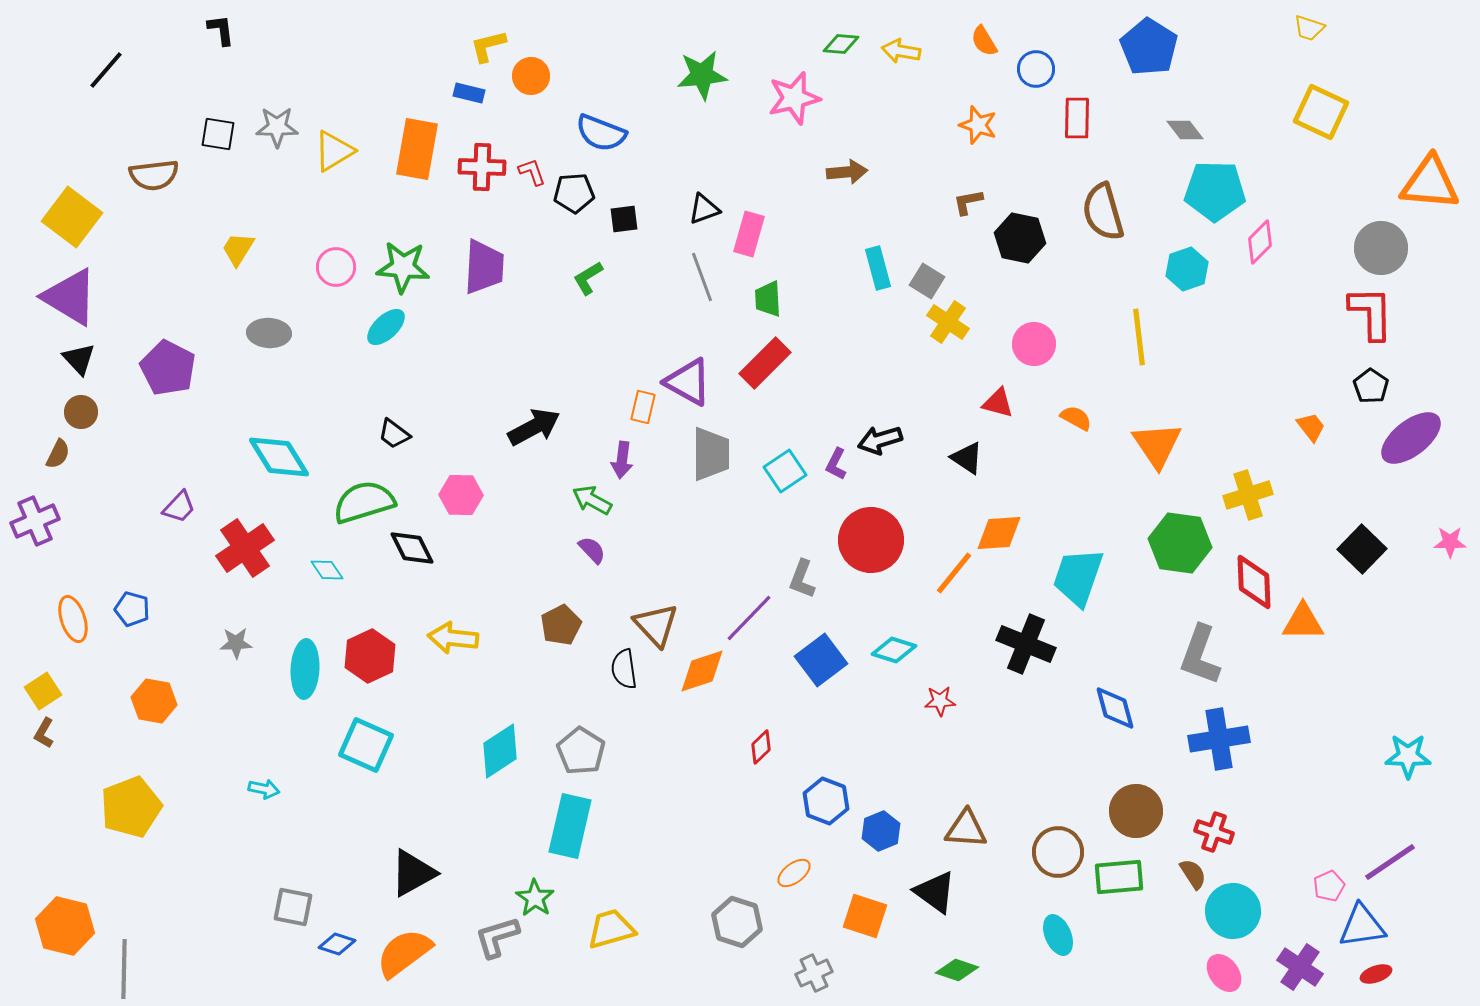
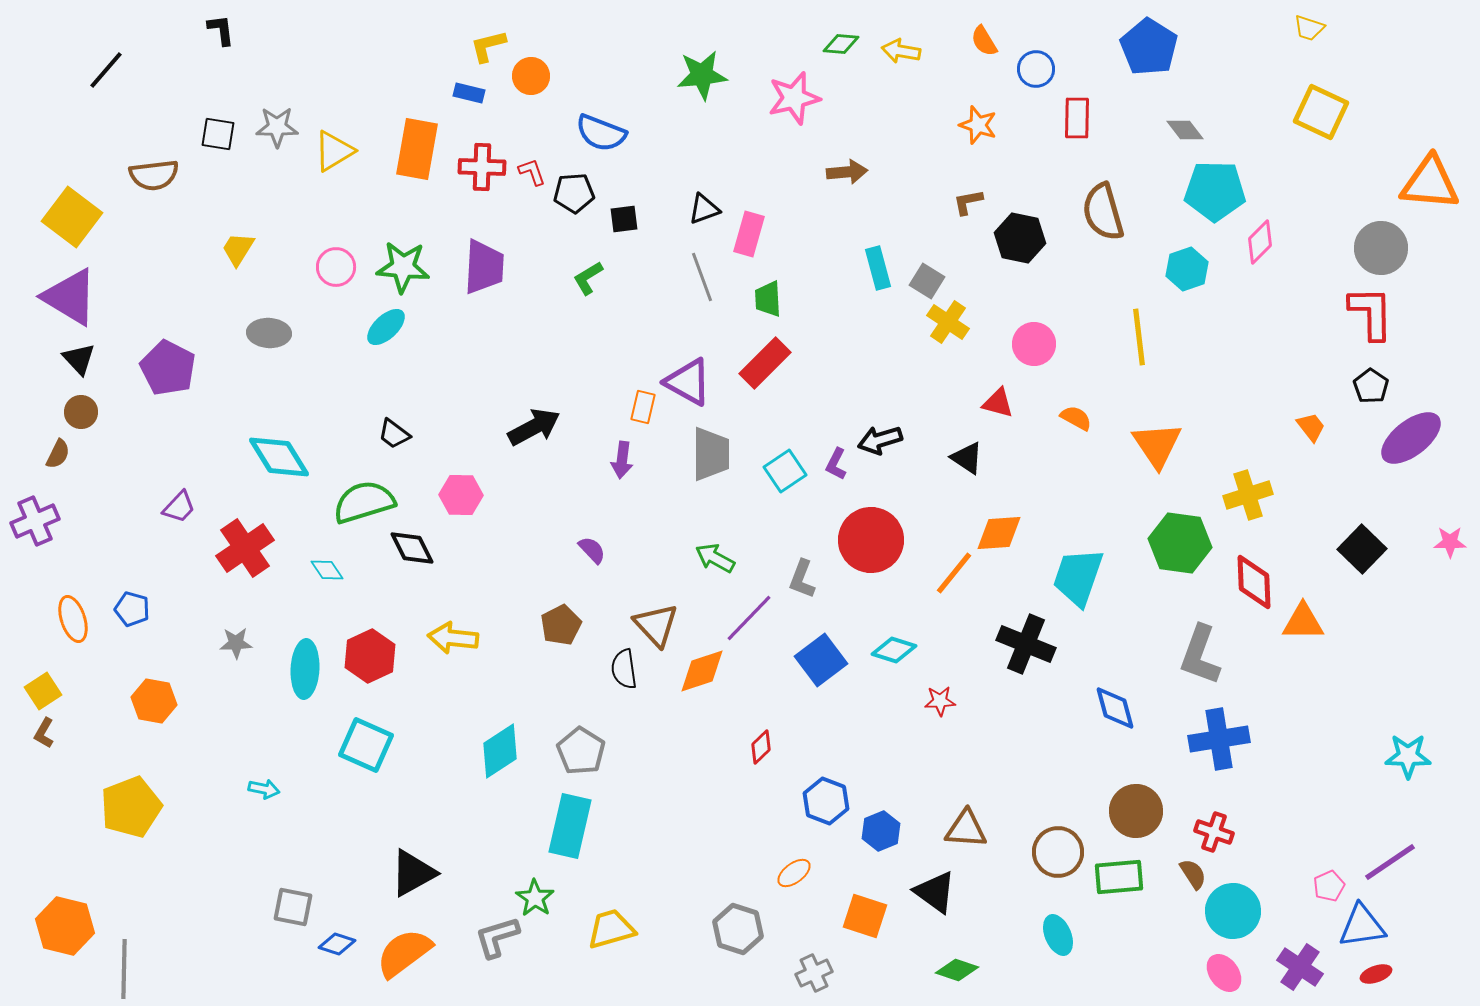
green arrow at (592, 500): moved 123 px right, 58 px down
gray hexagon at (737, 922): moved 1 px right, 7 px down
